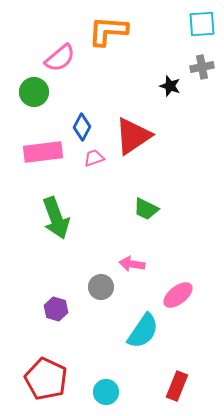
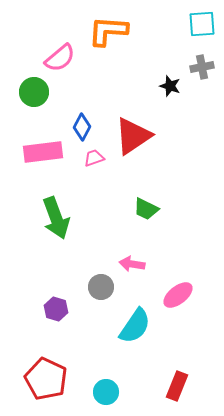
cyan semicircle: moved 8 px left, 5 px up
